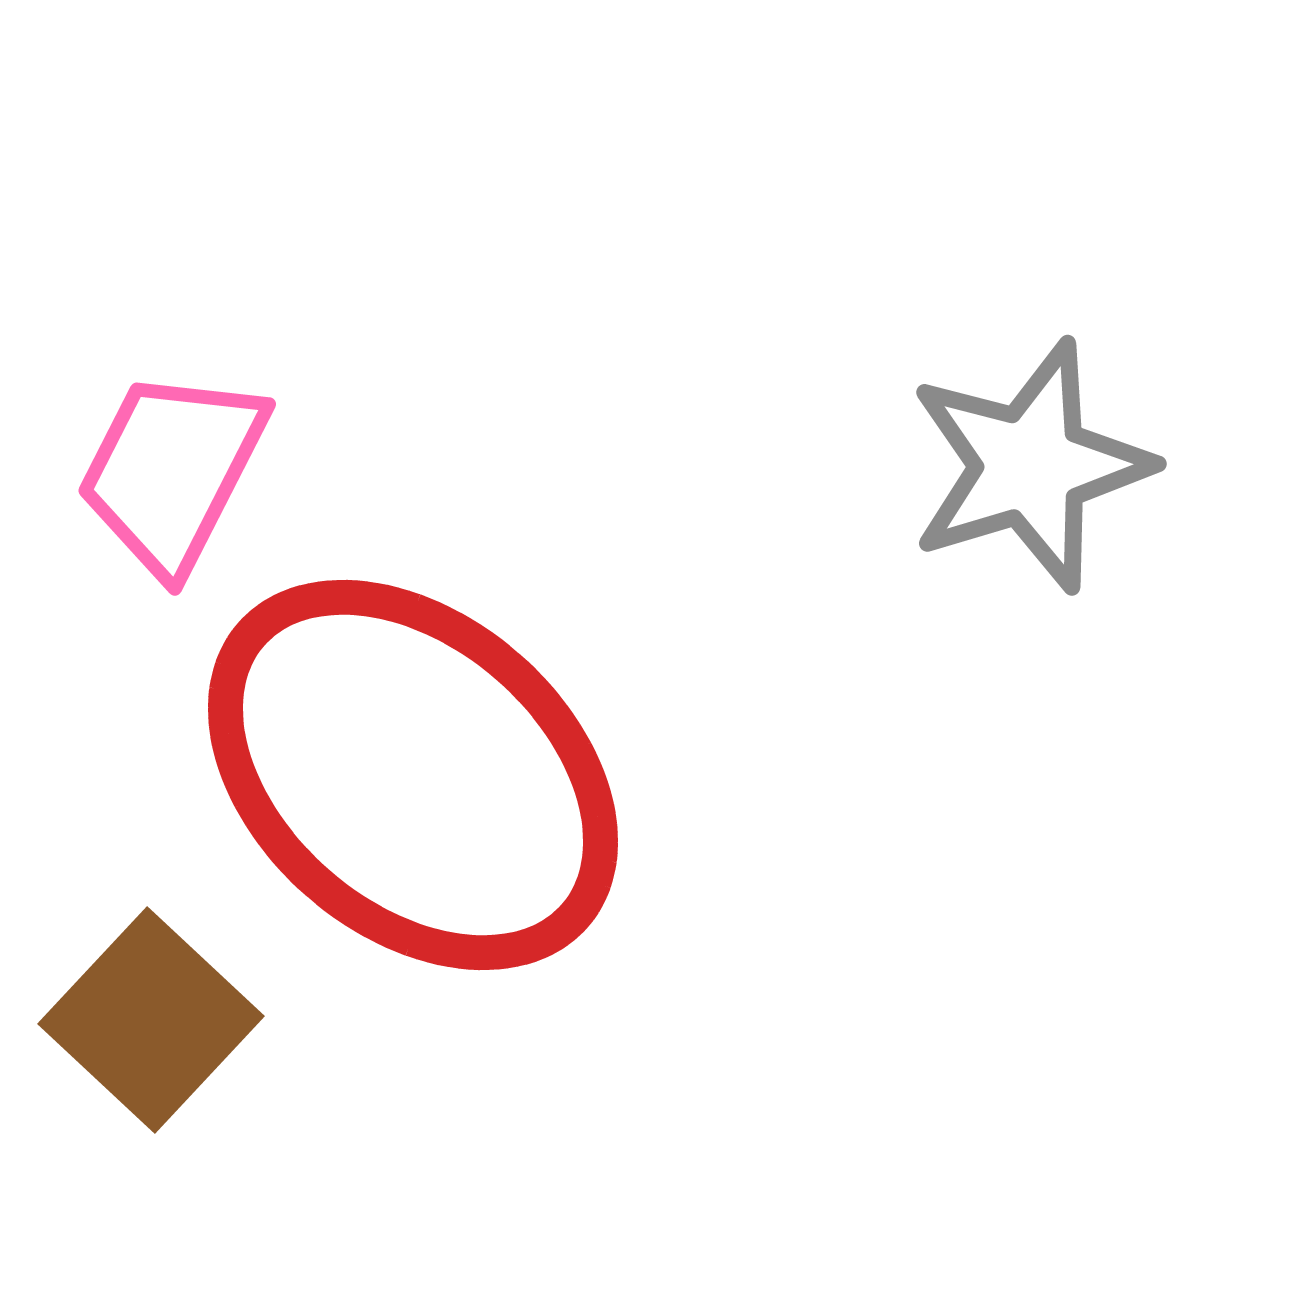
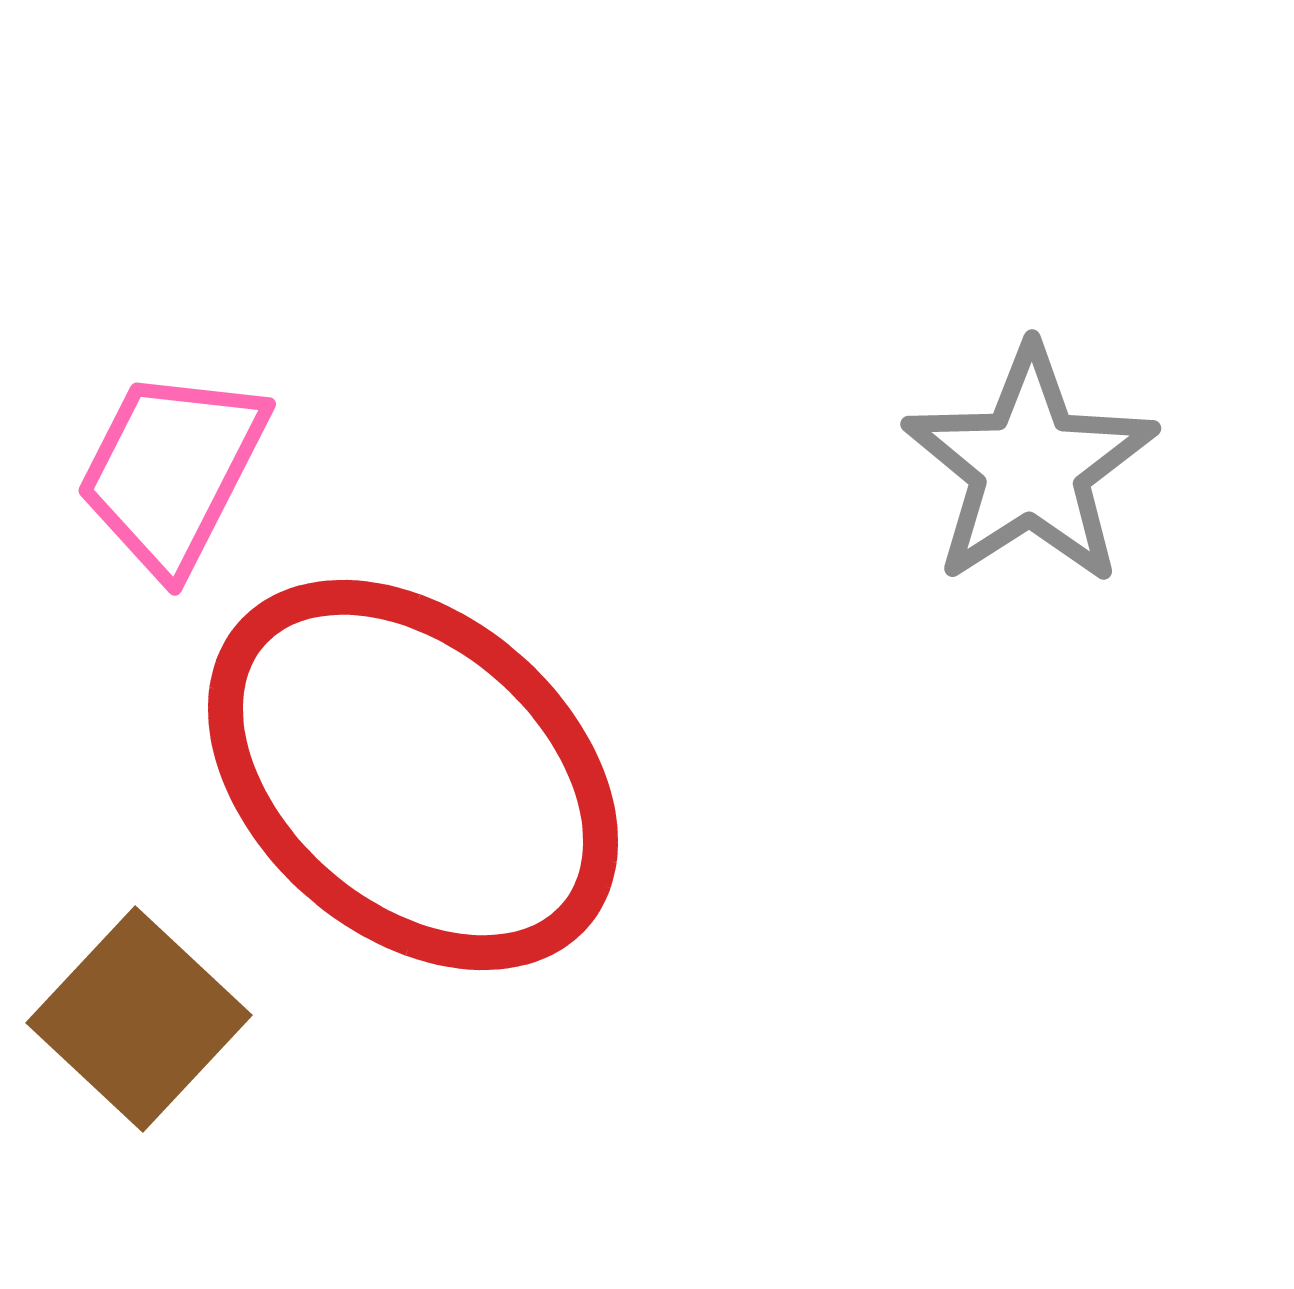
gray star: rotated 16 degrees counterclockwise
brown square: moved 12 px left, 1 px up
